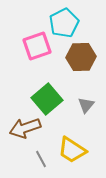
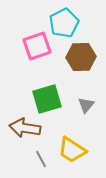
green square: rotated 24 degrees clockwise
brown arrow: rotated 28 degrees clockwise
